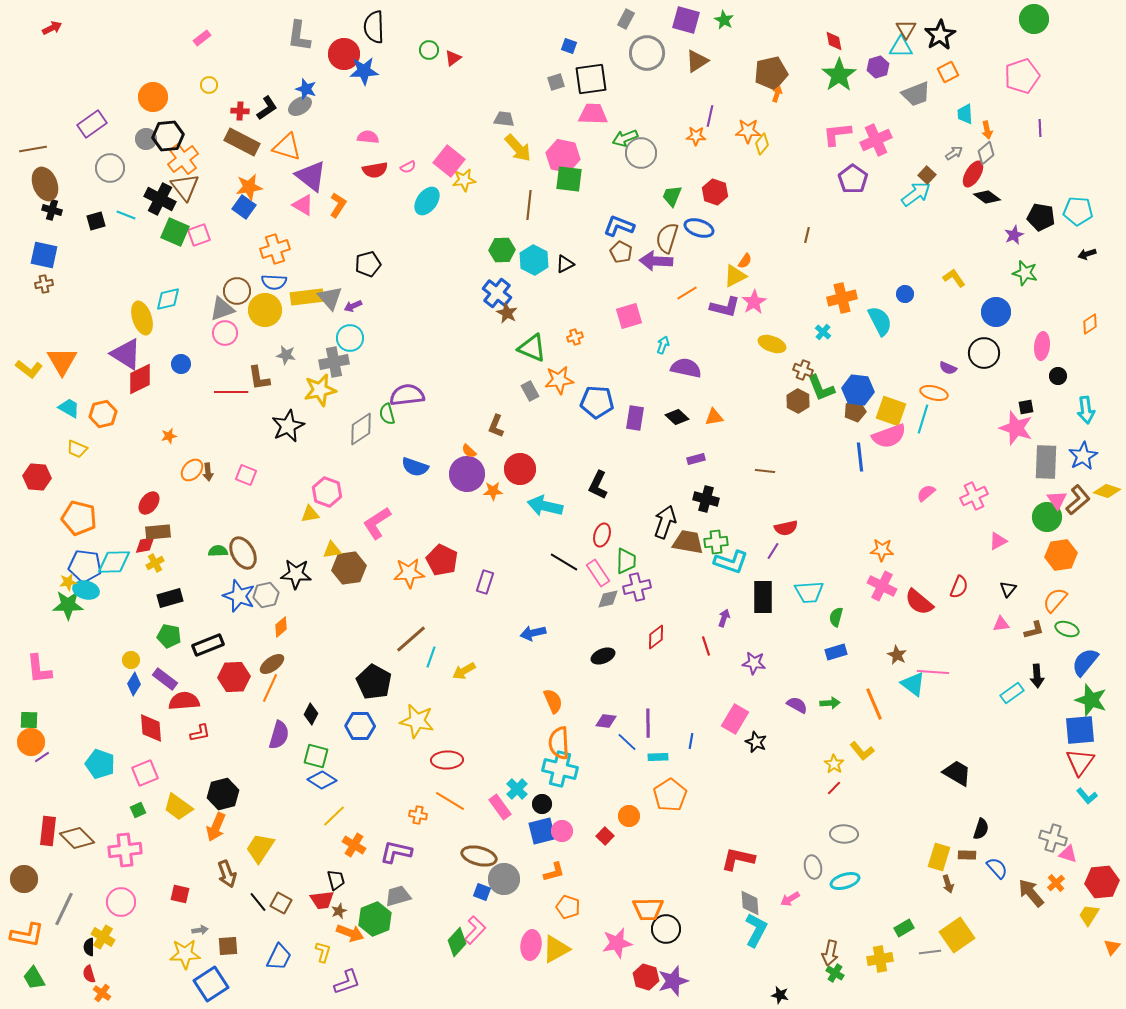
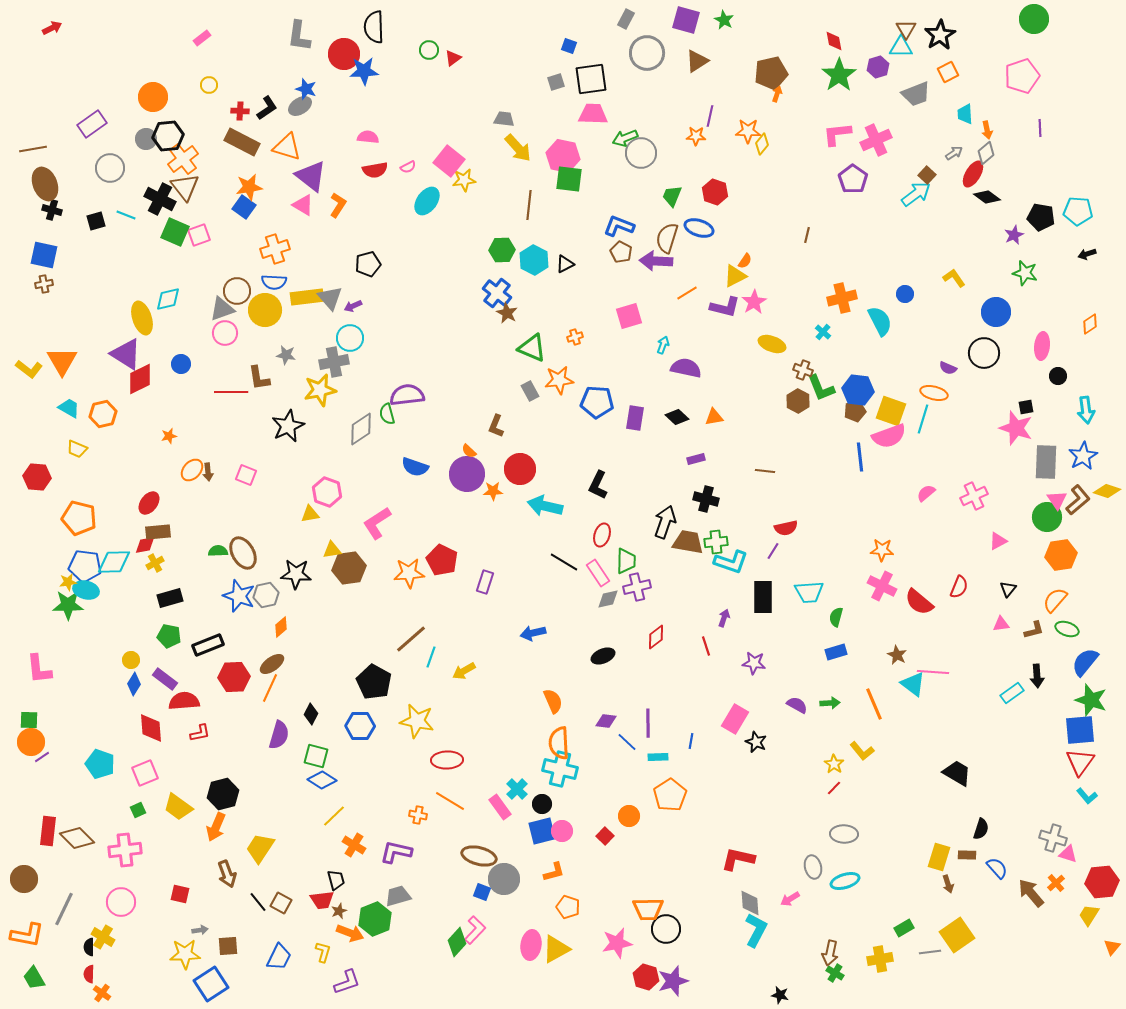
red semicircle at (89, 974): rotated 18 degrees clockwise
